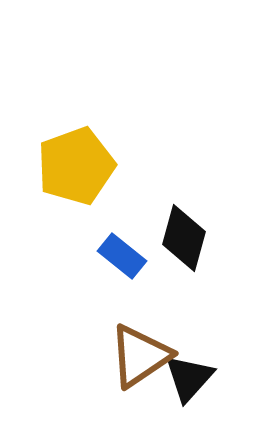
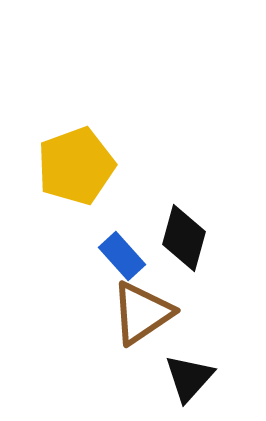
blue rectangle: rotated 9 degrees clockwise
brown triangle: moved 2 px right, 43 px up
